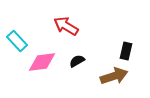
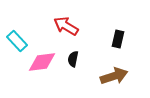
black rectangle: moved 8 px left, 12 px up
black semicircle: moved 4 px left, 2 px up; rotated 49 degrees counterclockwise
